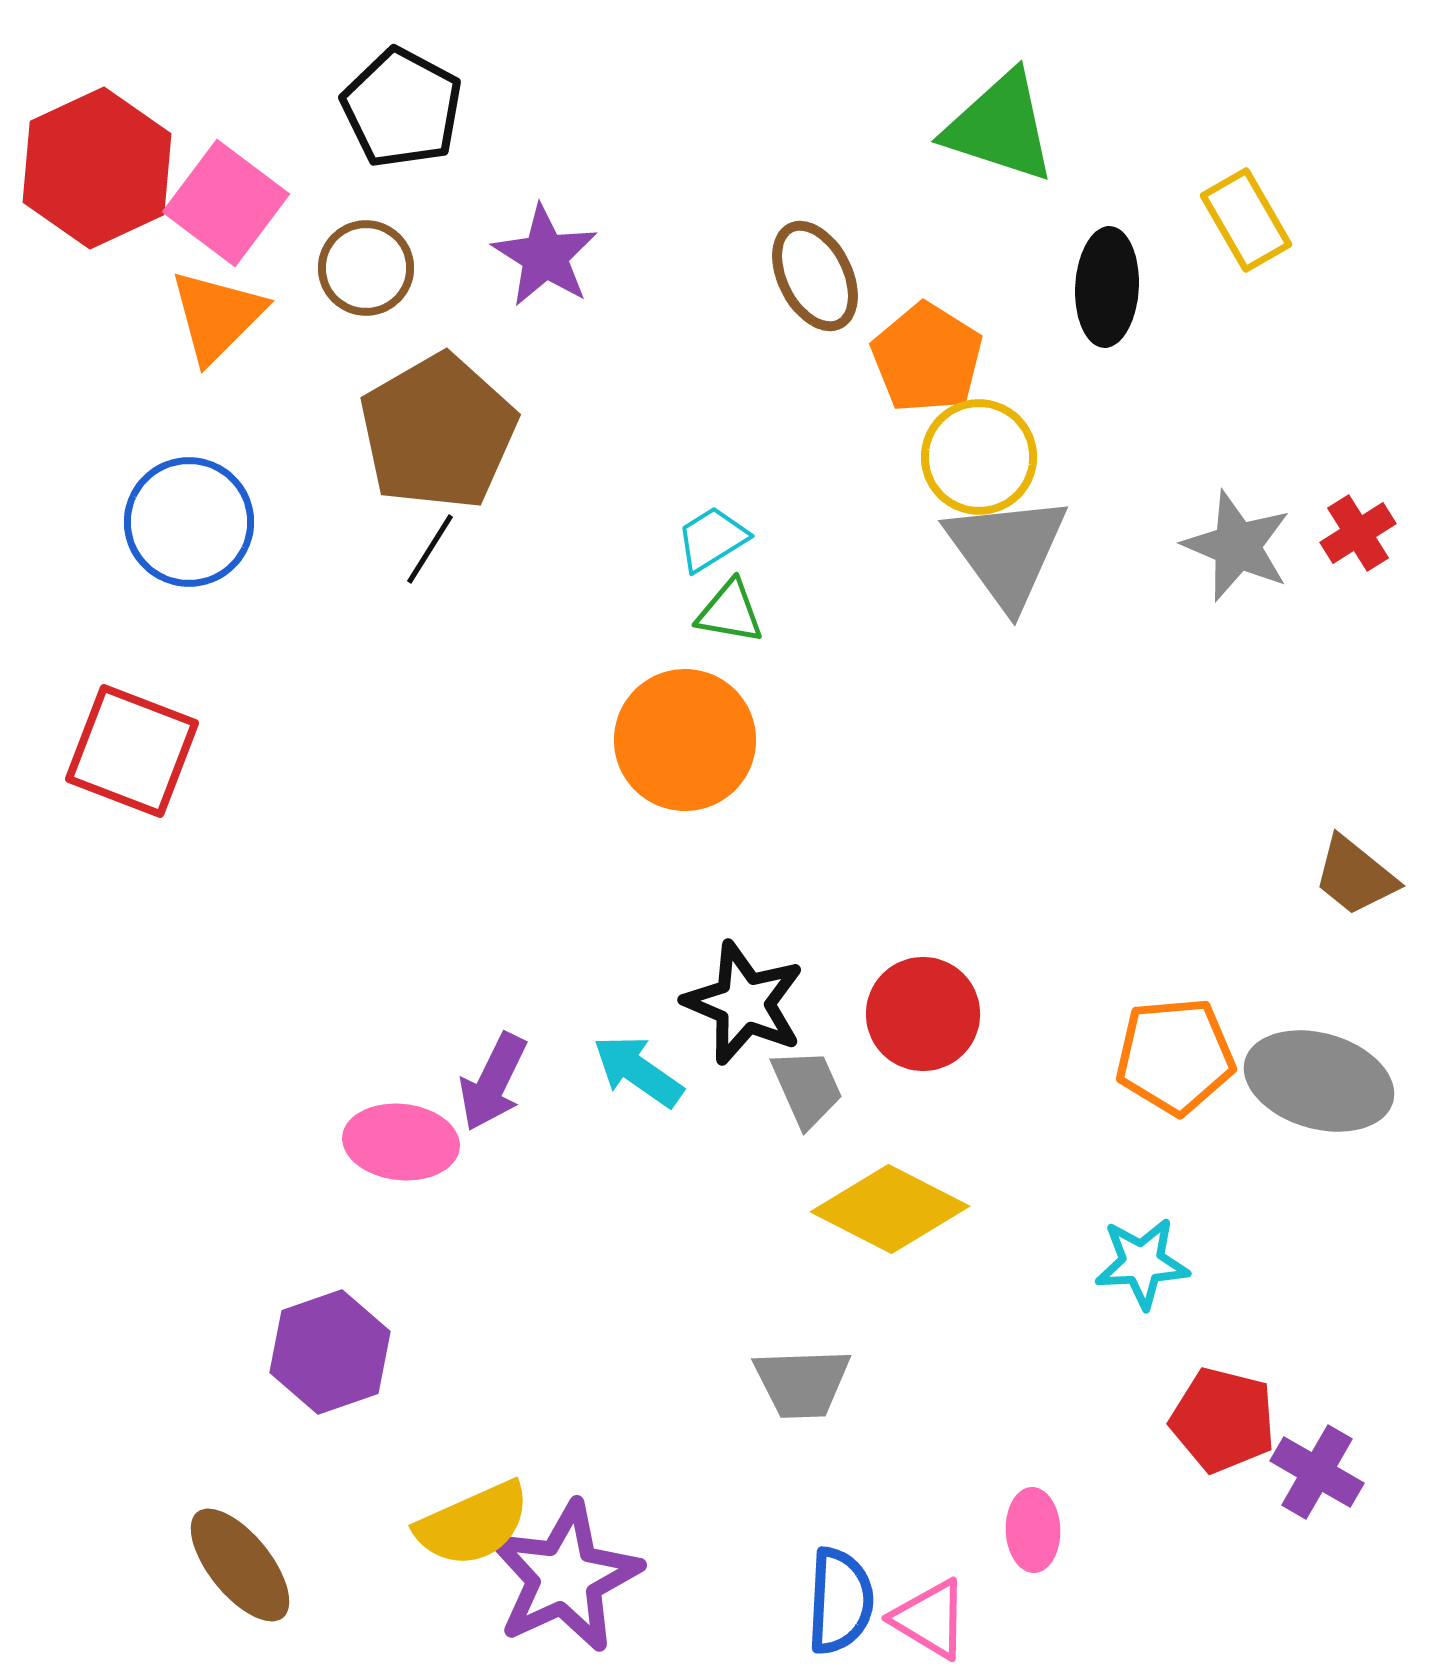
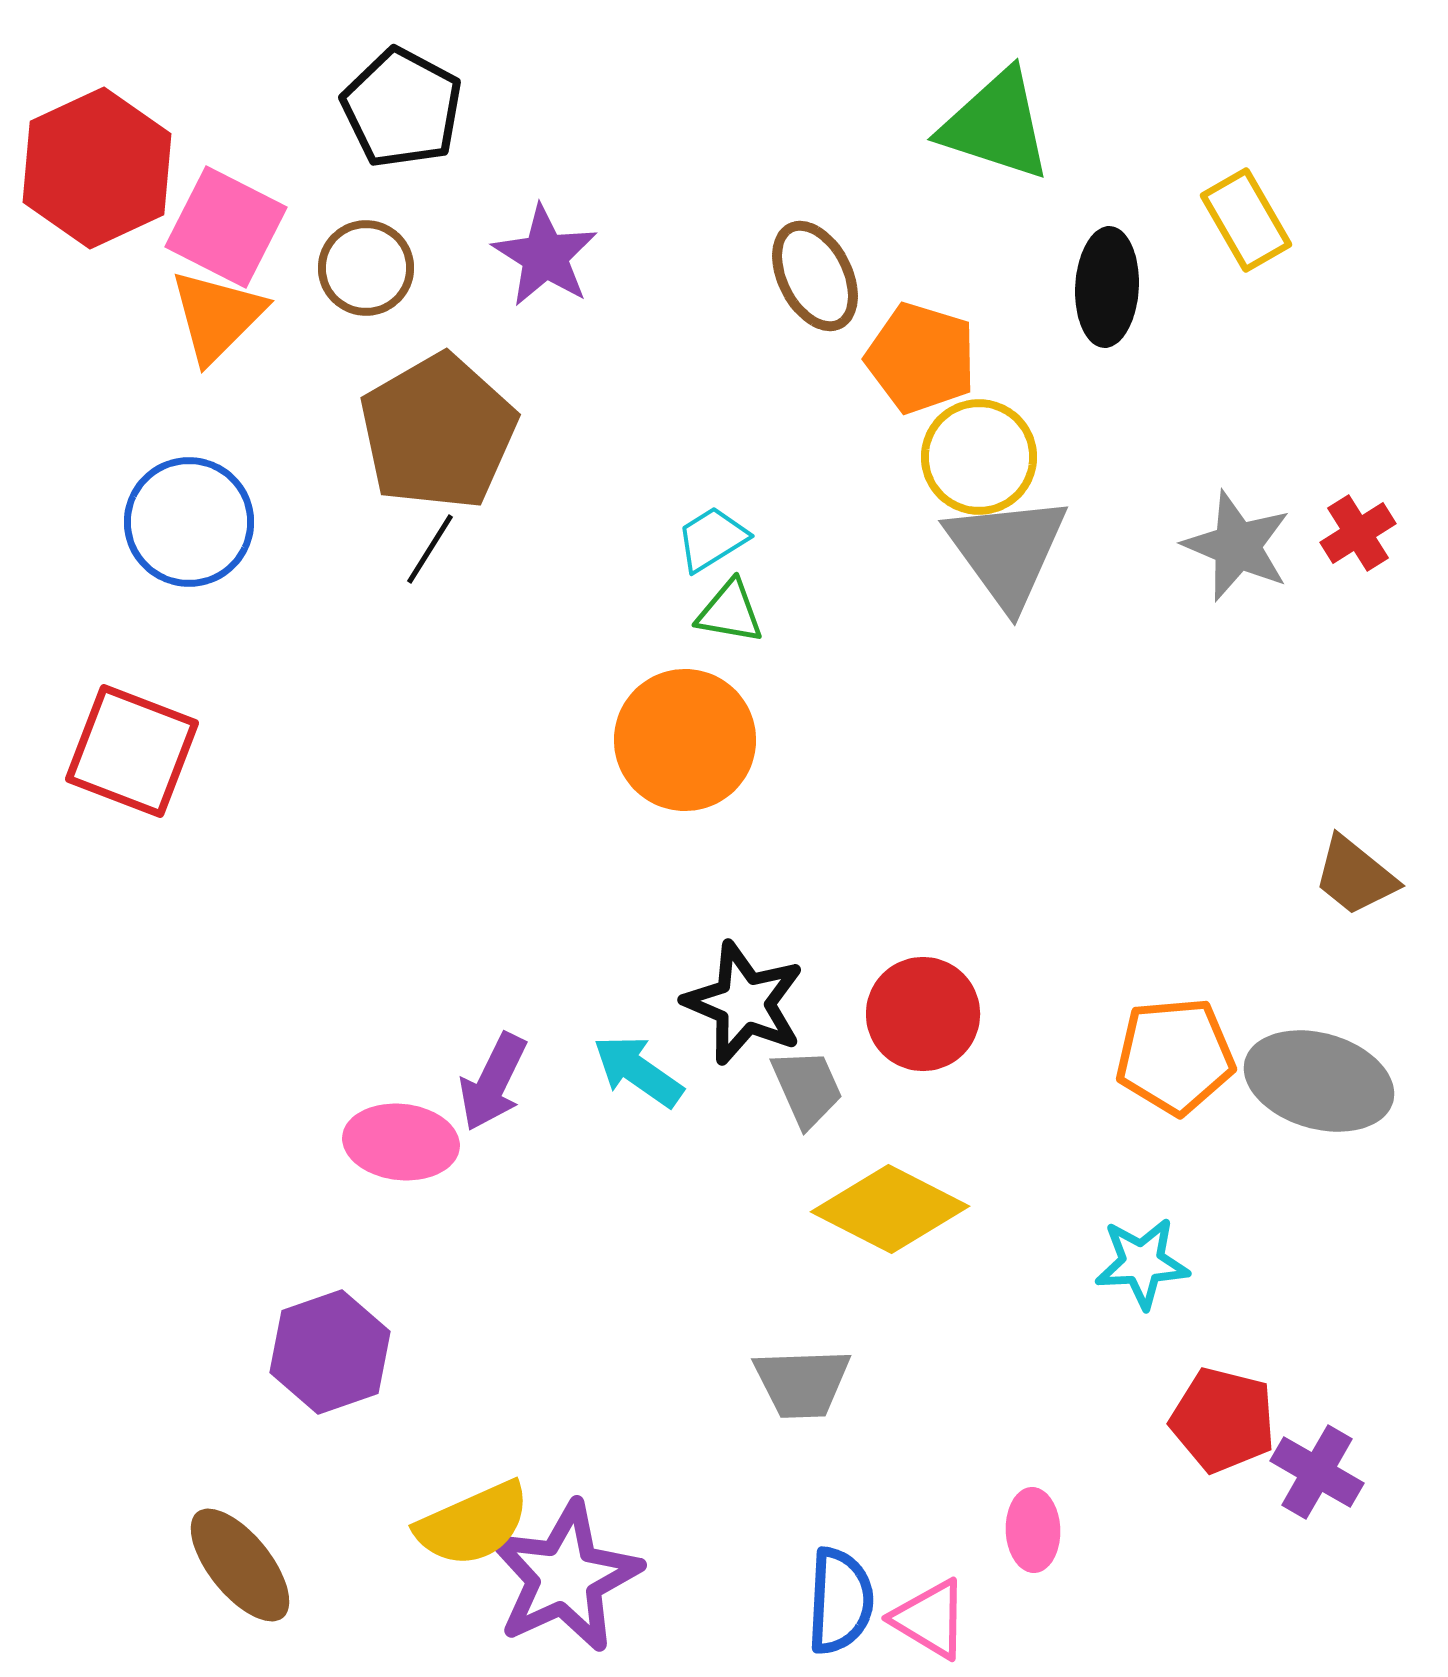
green triangle at (1000, 127): moved 4 px left, 2 px up
pink square at (226, 203): moved 24 px down; rotated 10 degrees counterclockwise
orange pentagon at (927, 358): moved 6 px left; rotated 15 degrees counterclockwise
